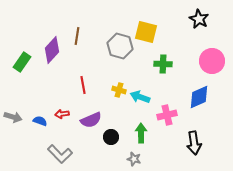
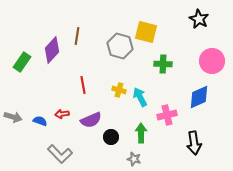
cyan arrow: rotated 42 degrees clockwise
